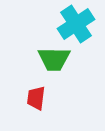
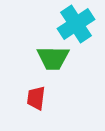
green trapezoid: moved 1 px left, 1 px up
